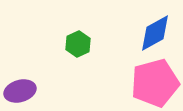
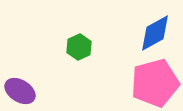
green hexagon: moved 1 px right, 3 px down
purple ellipse: rotated 48 degrees clockwise
